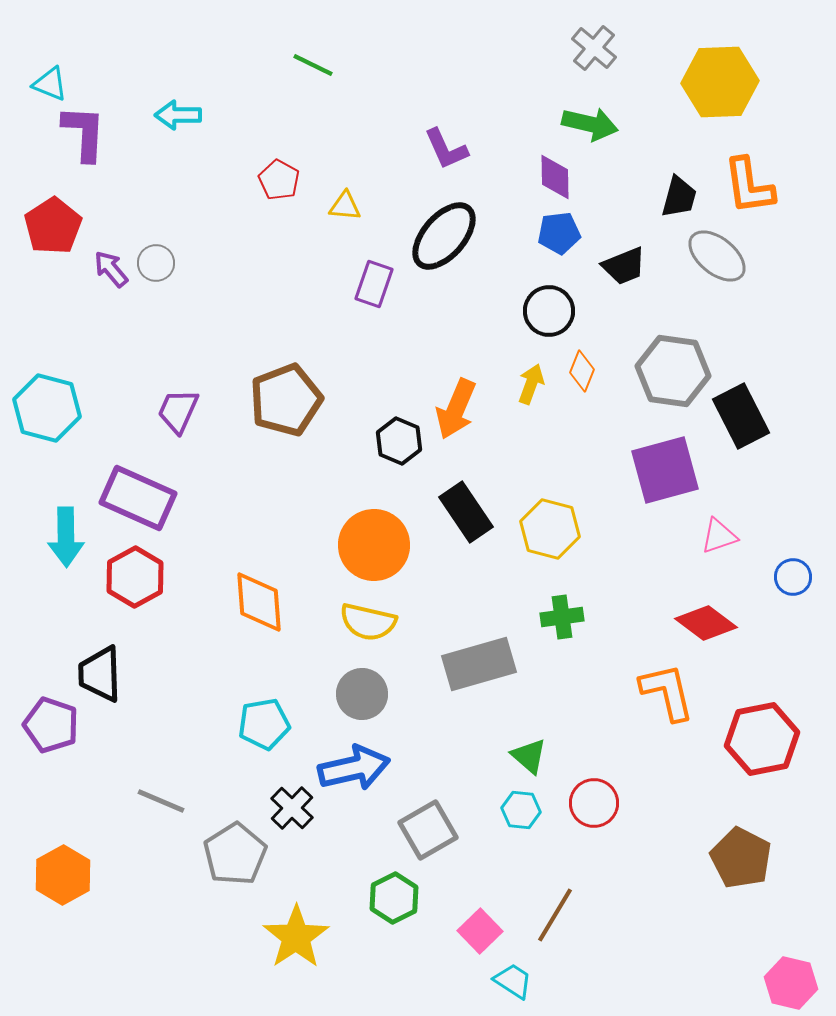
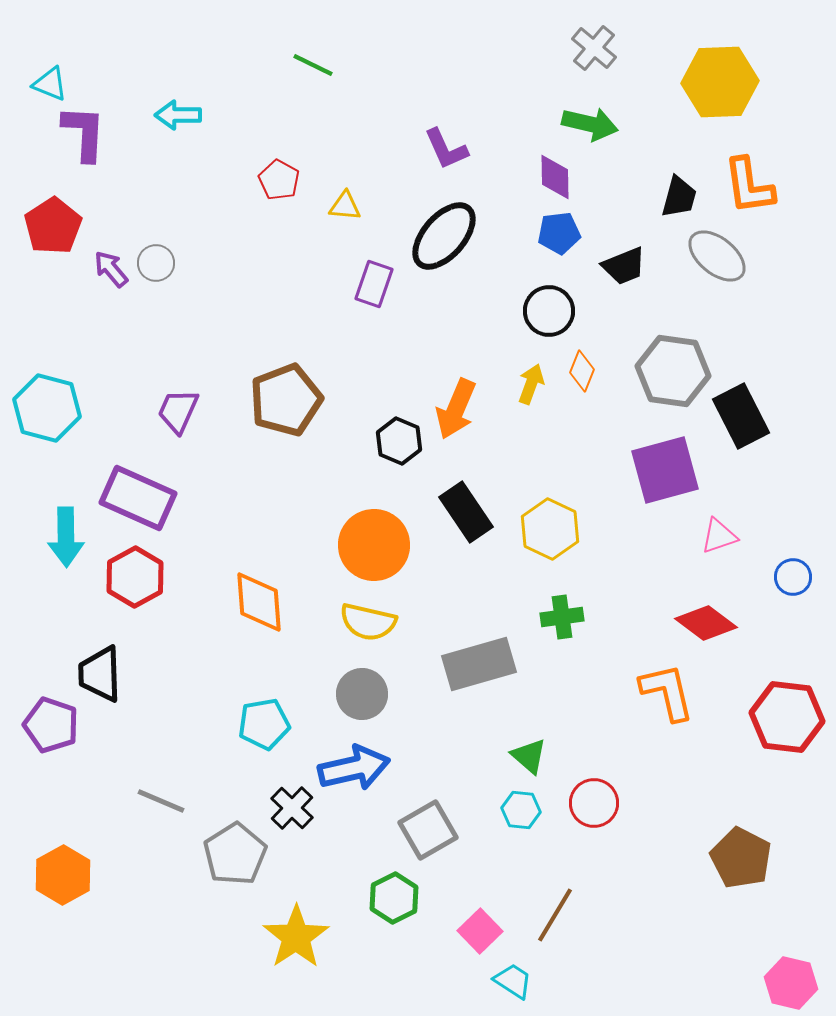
yellow hexagon at (550, 529): rotated 10 degrees clockwise
red hexagon at (762, 739): moved 25 px right, 22 px up; rotated 18 degrees clockwise
